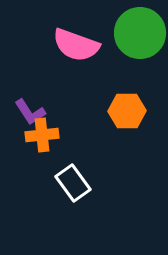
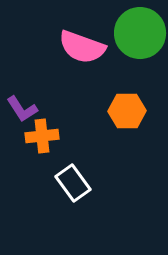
pink semicircle: moved 6 px right, 2 px down
purple L-shape: moved 8 px left, 3 px up
orange cross: moved 1 px down
